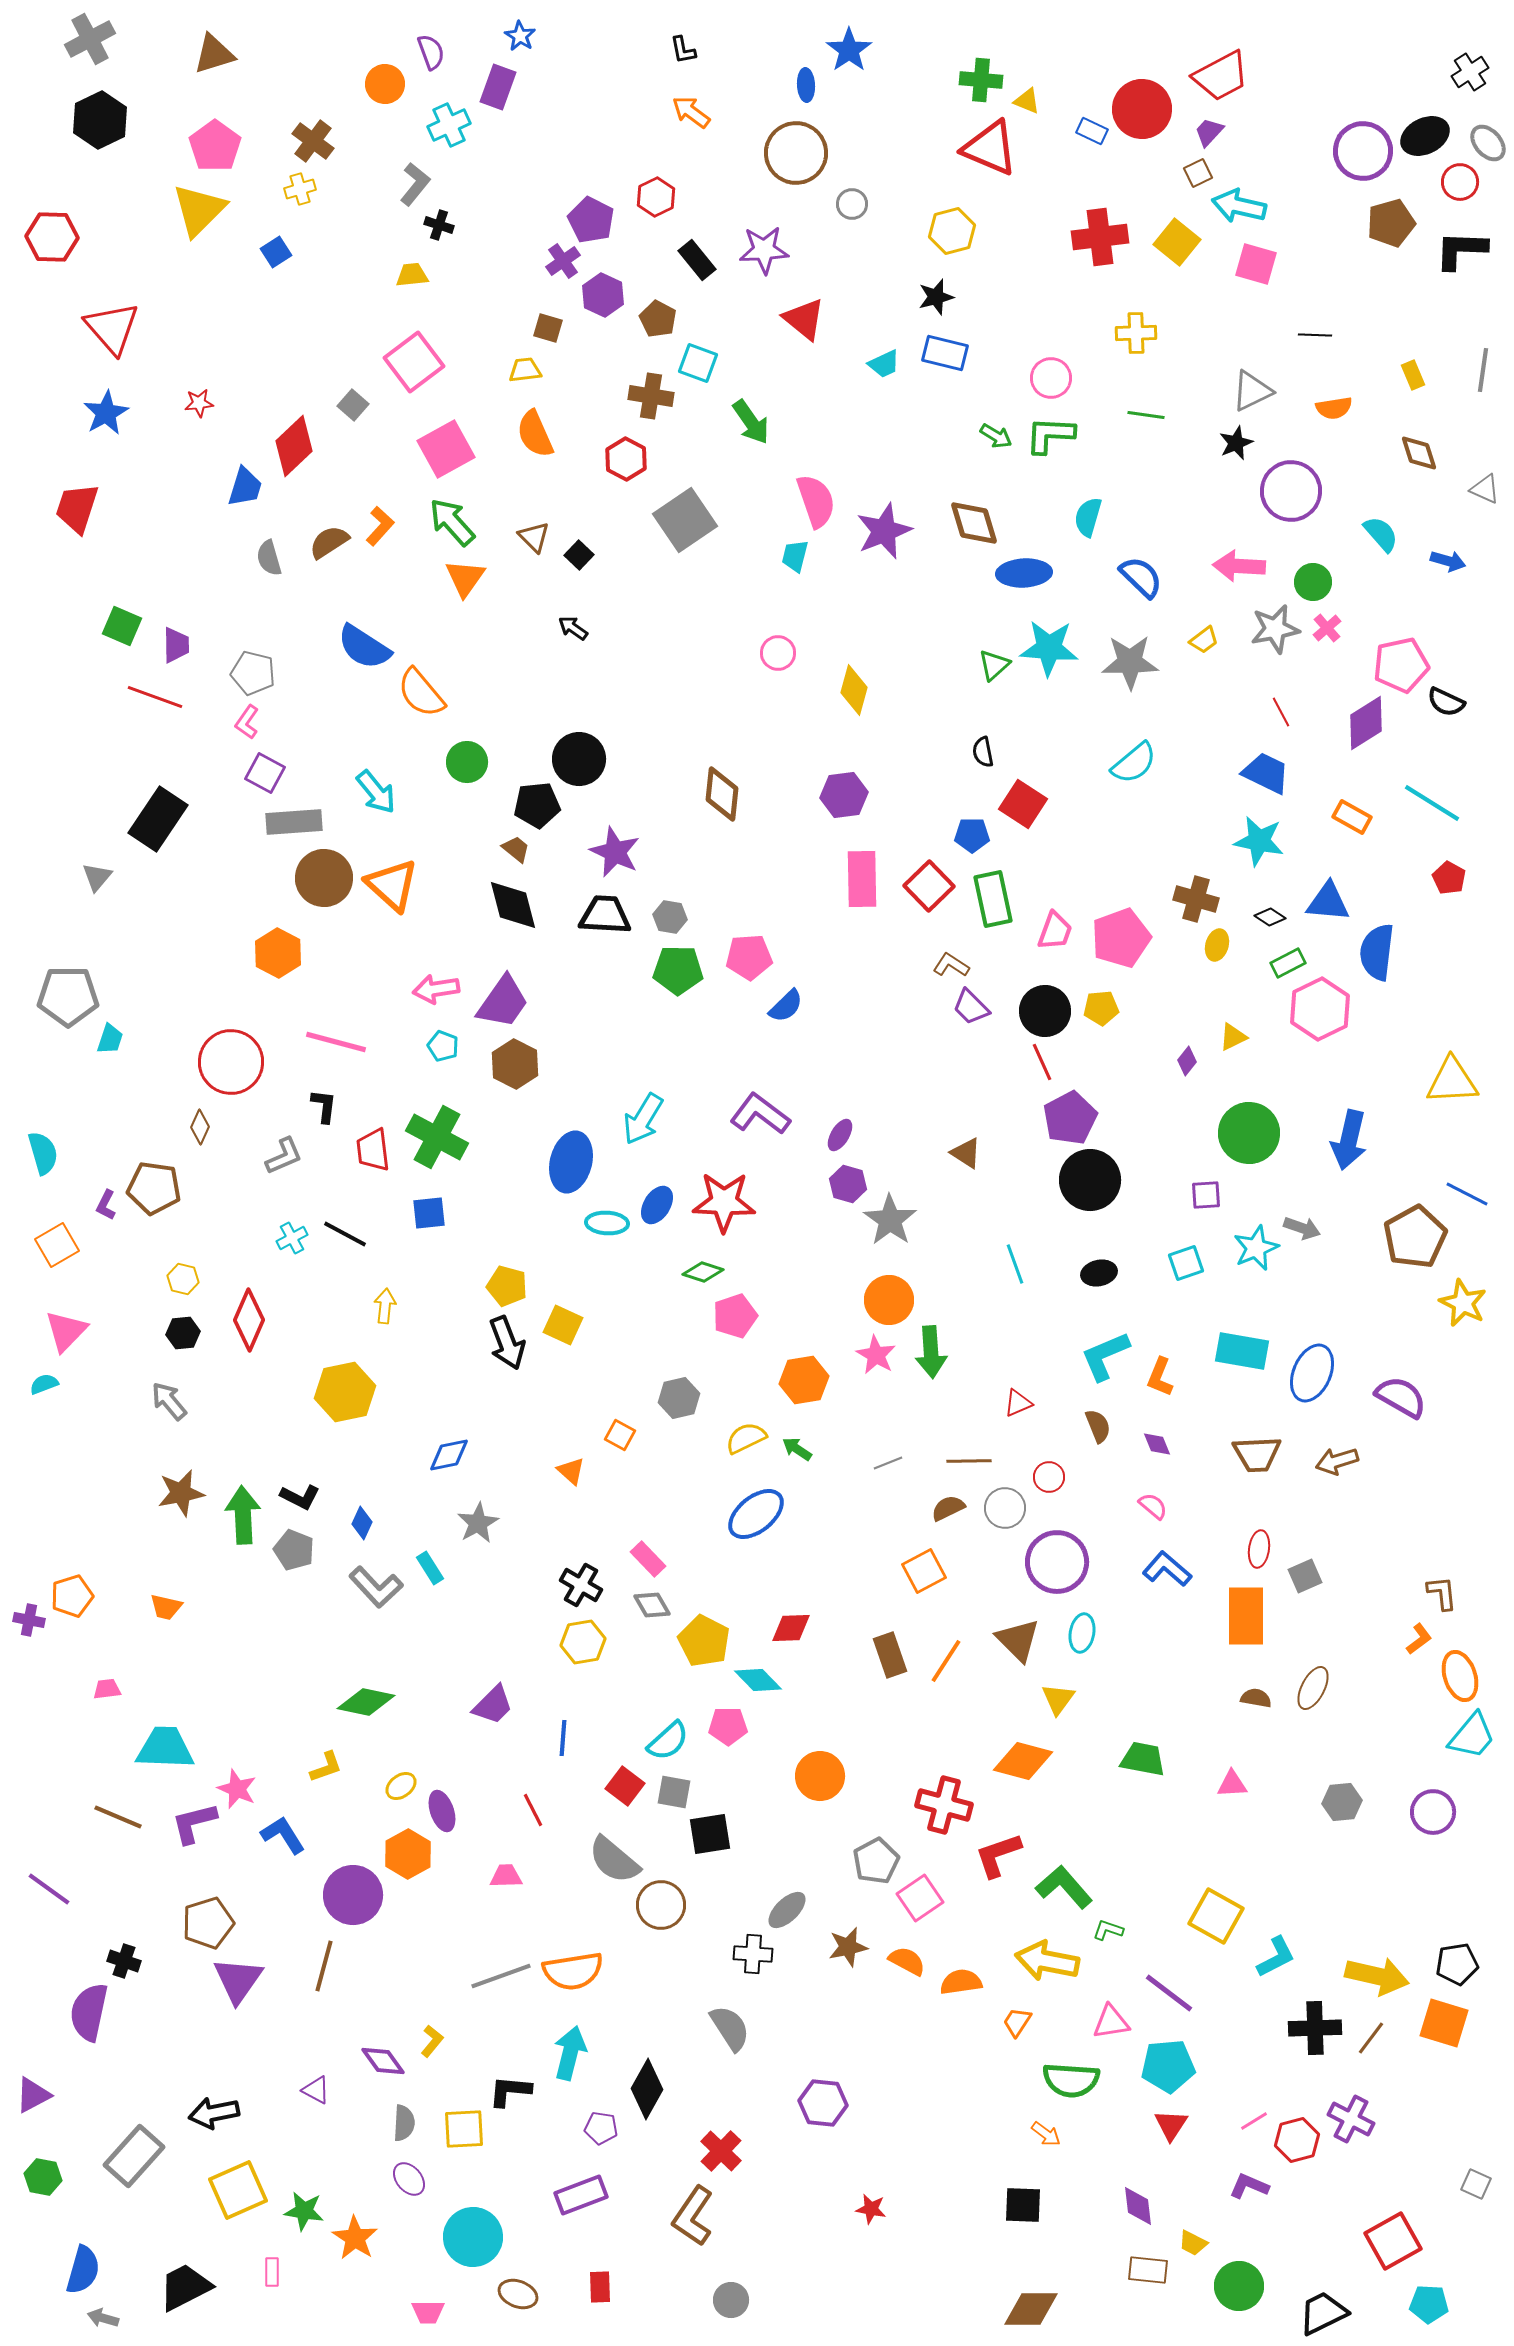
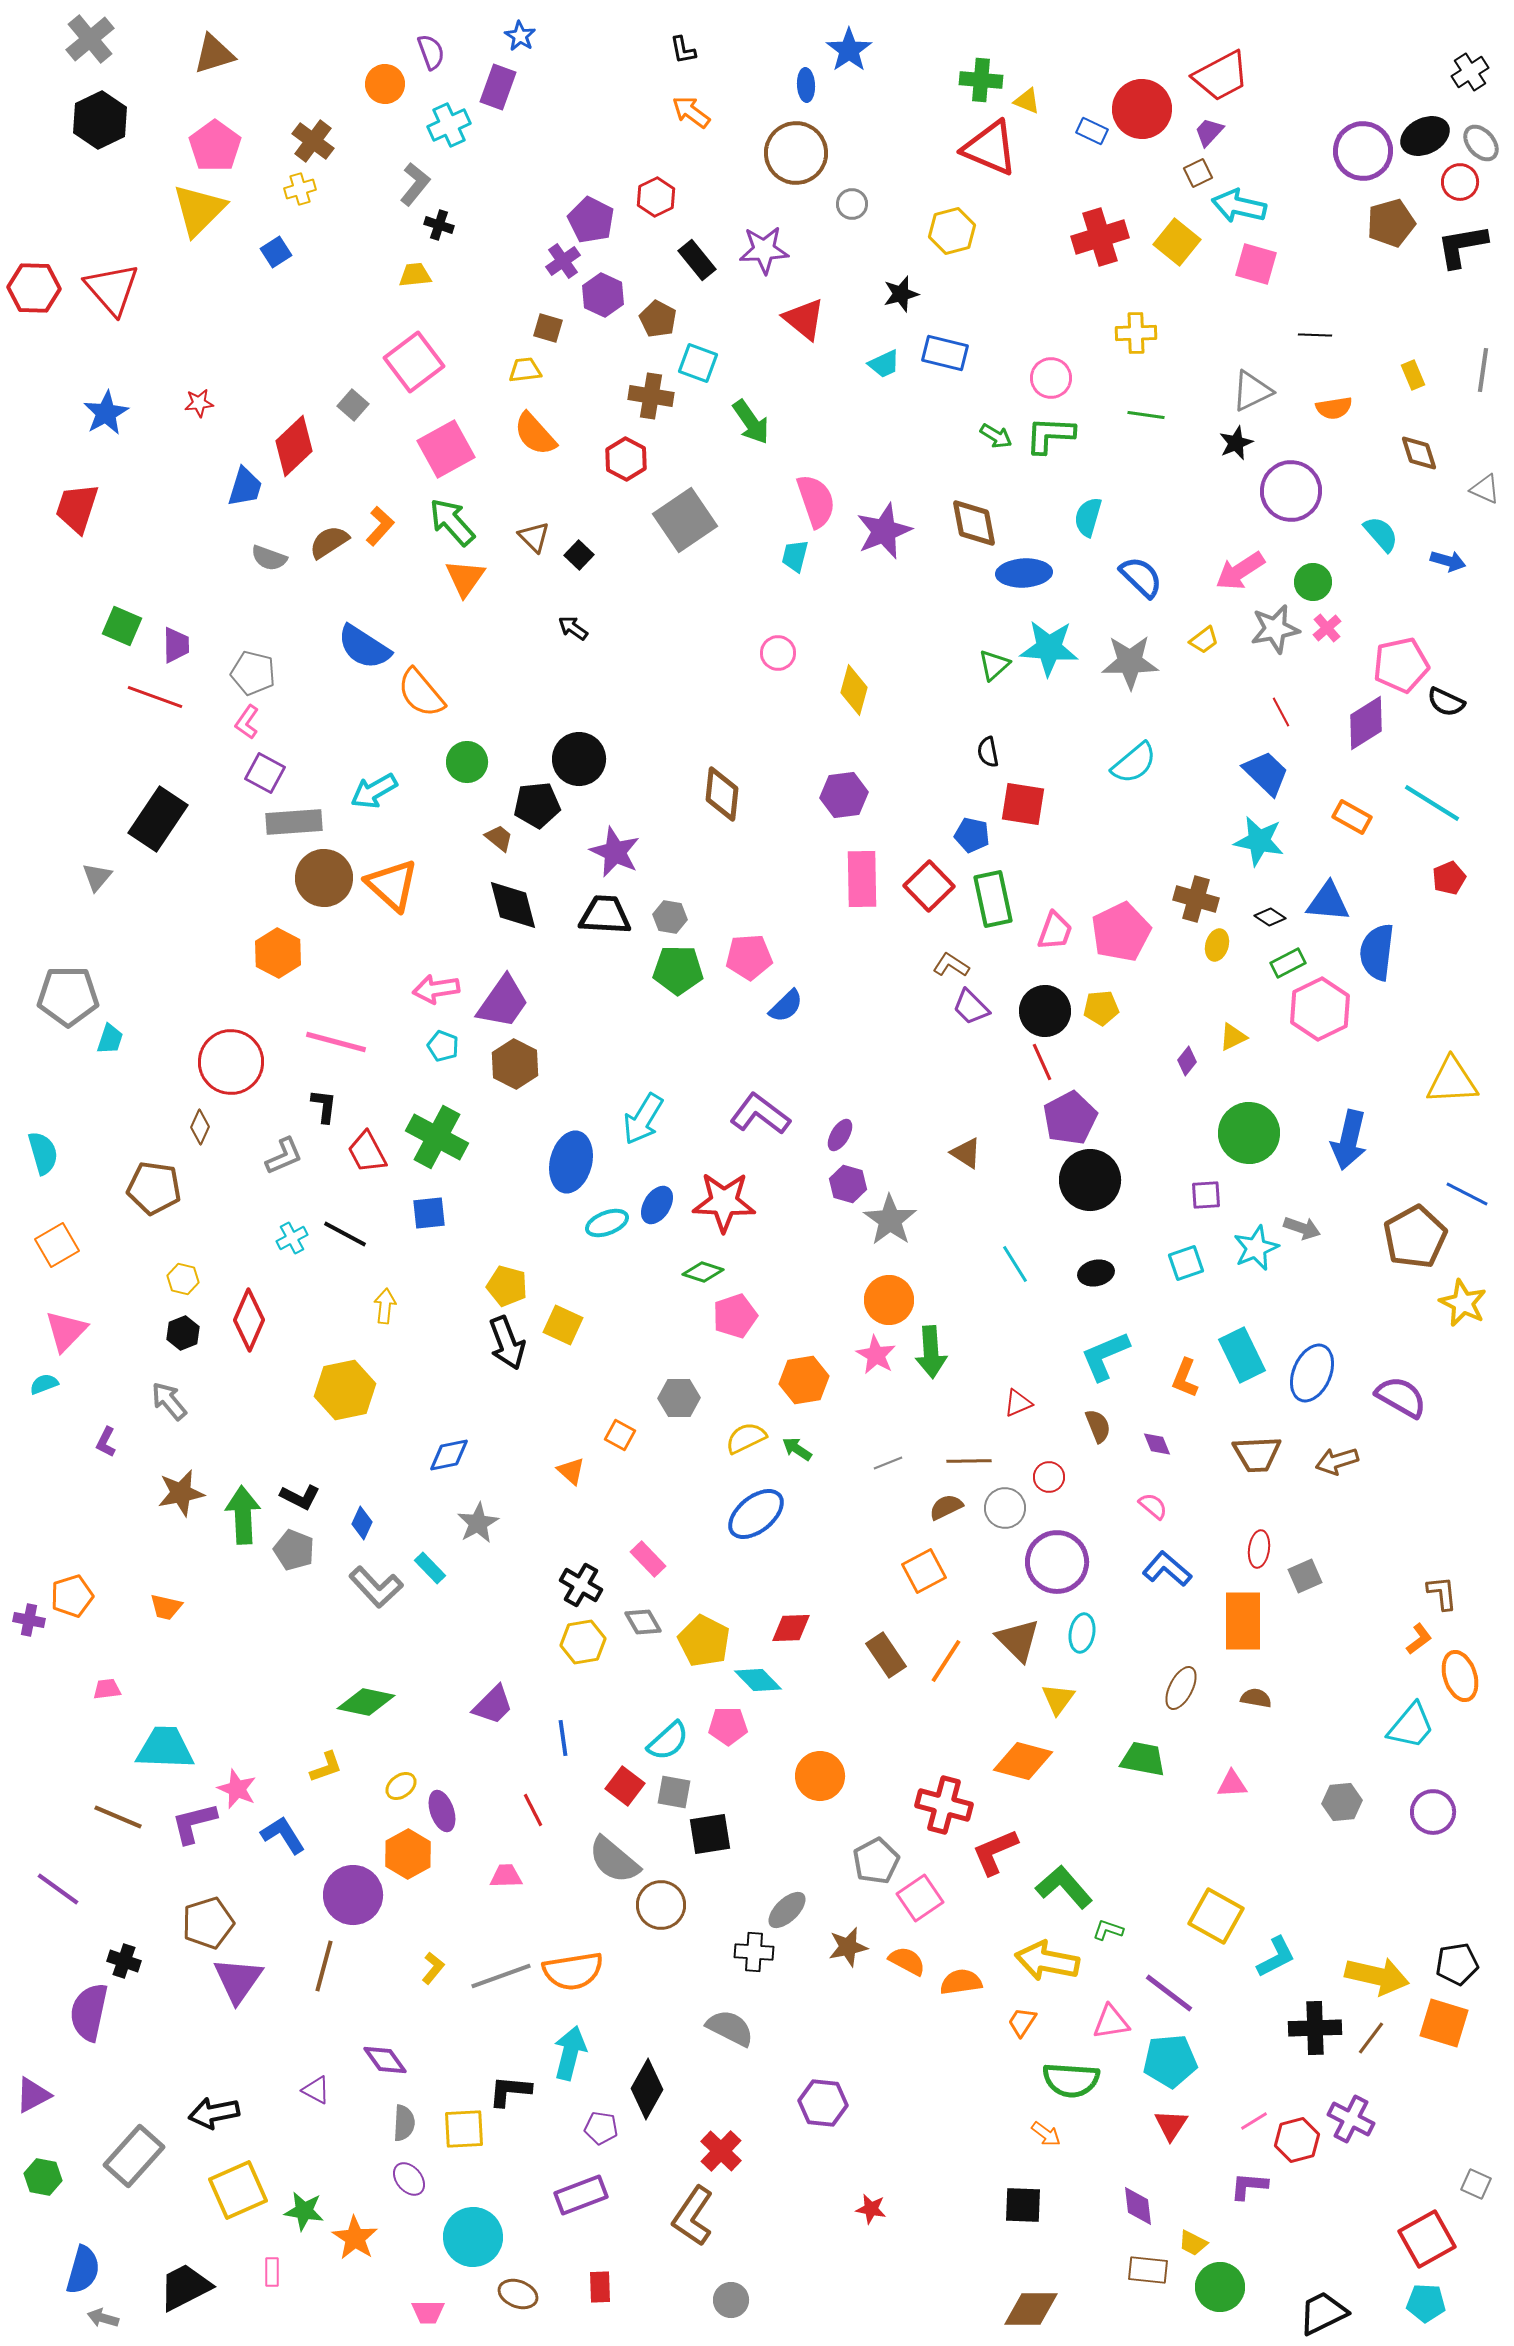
gray cross at (90, 39): rotated 12 degrees counterclockwise
gray ellipse at (1488, 143): moved 7 px left
red hexagon at (52, 237): moved 18 px left, 51 px down
red cross at (1100, 237): rotated 10 degrees counterclockwise
black L-shape at (1461, 250): moved 1 px right, 4 px up; rotated 12 degrees counterclockwise
yellow trapezoid at (412, 275): moved 3 px right
black star at (936, 297): moved 35 px left, 3 px up
red triangle at (112, 328): moved 39 px up
orange semicircle at (535, 434): rotated 18 degrees counterclockwise
brown diamond at (974, 523): rotated 6 degrees clockwise
gray semicircle at (269, 558): rotated 54 degrees counterclockwise
pink arrow at (1239, 566): moved 1 px right, 5 px down; rotated 36 degrees counterclockwise
black semicircle at (983, 752): moved 5 px right
blue trapezoid at (1266, 773): rotated 18 degrees clockwise
cyan arrow at (376, 792): moved 2 px left, 1 px up; rotated 99 degrees clockwise
red square at (1023, 804): rotated 24 degrees counterclockwise
blue pentagon at (972, 835): rotated 12 degrees clockwise
brown trapezoid at (516, 849): moved 17 px left, 11 px up
red pentagon at (1449, 878): rotated 20 degrees clockwise
pink pentagon at (1121, 938): moved 6 px up; rotated 6 degrees counterclockwise
red trapezoid at (373, 1150): moved 6 px left, 2 px down; rotated 21 degrees counterclockwise
purple L-shape at (106, 1205): moved 237 px down
cyan ellipse at (607, 1223): rotated 24 degrees counterclockwise
cyan line at (1015, 1264): rotated 12 degrees counterclockwise
black ellipse at (1099, 1273): moved 3 px left
black hexagon at (183, 1333): rotated 16 degrees counterclockwise
cyan rectangle at (1242, 1351): moved 4 px down; rotated 54 degrees clockwise
orange L-shape at (1160, 1377): moved 25 px right, 1 px down
yellow hexagon at (345, 1392): moved 2 px up
gray hexagon at (679, 1398): rotated 12 degrees clockwise
brown semicircle at (948, 1508): moved 2 px left, 1 px up
cyan rectangle at (430, 1568): rotated 12 degrees counterclockwise
gray diamond at (652, 1605): moved 9 px left, 17 px down
orange rectangle at (1246, 1616): moved 3 px left, 5 px down
brown rectangle at (890, 1655): moved 4 px left; rotated 15 degrees counterclockwise
brown ellipse at (1313, 1688): moved 132 px left
cyan trapezoid at (1472, 1736): moved 61 px left, 10 px up
blue line at (563, 1738): rotated 12 degrees counterclockwise
red L-shape at (998, 1855): moved 3 px left, 3 px up; rotated 4 degrees counterclockwise
purple line at (49, 1889): moved 9 px right
black cross at (753, 1954): moved 1 px right, 2 px up
orange trapezoid at (1017, 2022): moved 5 px right
gray semicircle at (730, 2028): rotated 30 degrees counterclockwise
yellow L-shape at (432, 2041): moved 1 px right, 73 px up
purple diamond at (383, 2061): moved 2 px right, 1 px up
cyan pentagon at (1168, 2066): moved 2 px right, 5 px up
purple L-shape at (1249, 2186): rotated 18 degrees counterclockwise
red square at (1393, 2241): moved 34 px right, 2 px up
green circle at (1239, 2286): moved 19 px left, 1 px down
cyan pentagon at (1429, 2304): moved 3 px left, 1 px up
